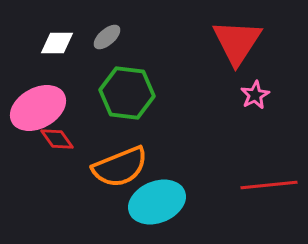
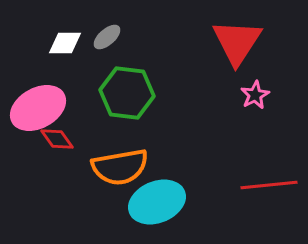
white diamond: moved 8 px right
orange semicircle: rotated 12 degrees clockwise
